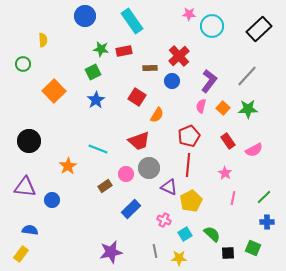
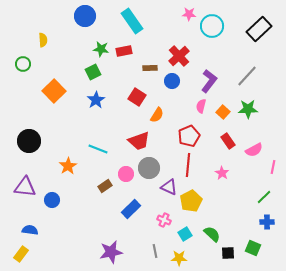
orange square at (223, 108): moved 4 px down
pink star at (225, 173): moved 3 px left
pink line at (233, 198): moved 40 px right, 31 px up
